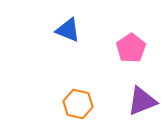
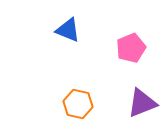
pink pentagon: rotated 12 degrees clockwise
purple triangle: moved 2 px down
